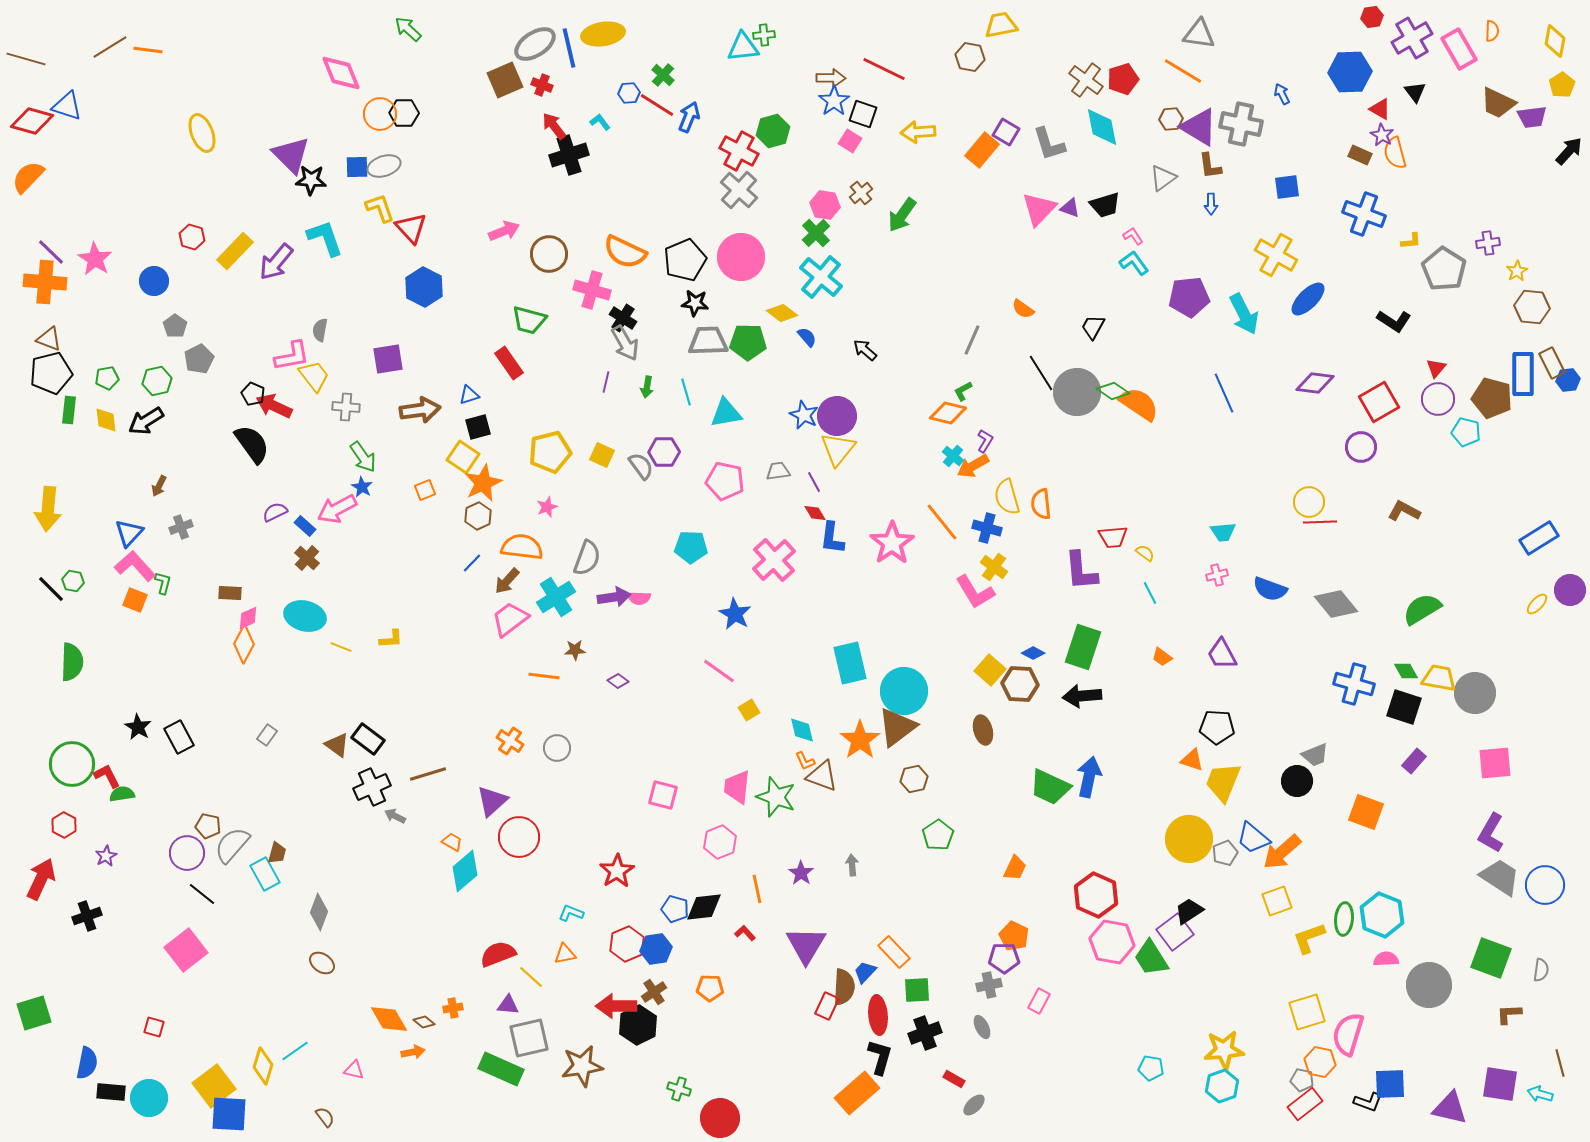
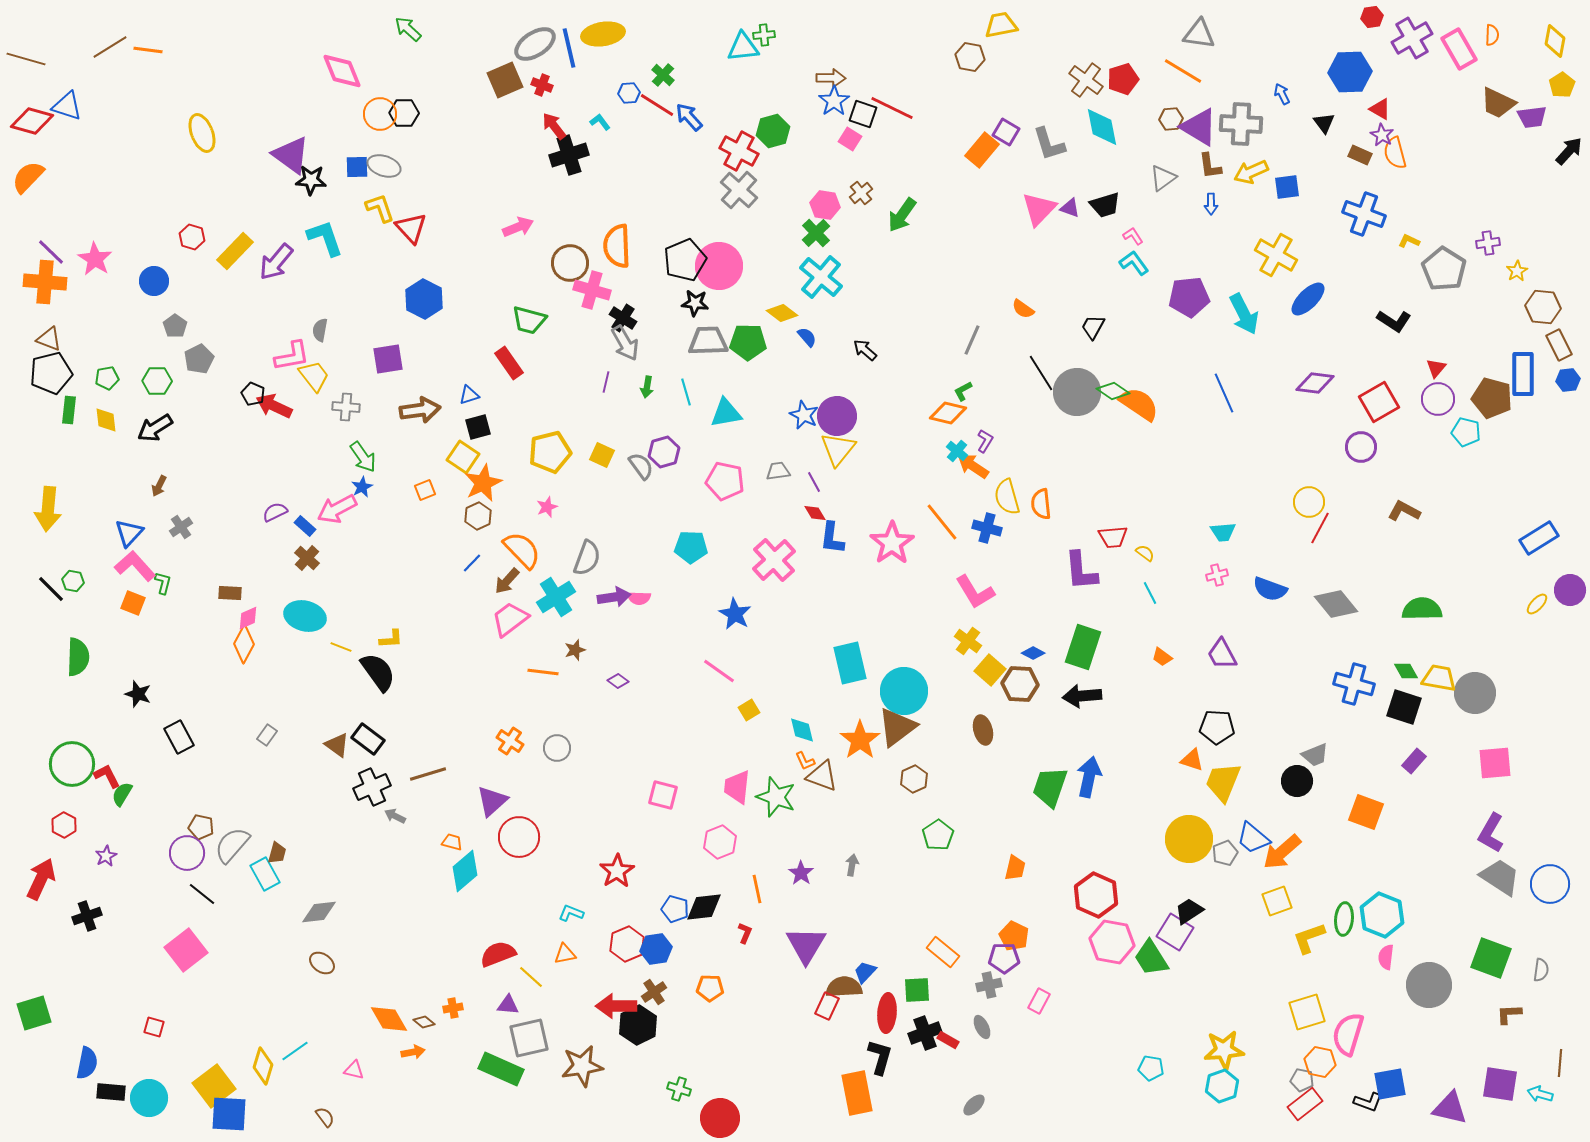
orange semicircle at (1492, 31): moved 4 px down
red line at (884, 69): moved 8 px right, 39 px down
pink diamond at (341, 73): moved 1 px right, 2 px up
black triangle at (1415, 92): moved 91 px left, 31 px down
blue arrow at (689, 117): rotated 64 degrees counterclockwise
gray cross at (1241, 124): rotated 9 degrees counterclockwise
yellow arrow at (918, 132): moved 333 px right, 40 px down; rotated 20 degrees counterclockwise
pink square at (850, 141): moved 2 px up
purple triangle at (291, 155): rotated 9 degrees counterclockwise
gray ellipse at (384, 166): rotated 36 degrees clockwise
pink arrow at (504, 231): moved 14 px right, 4 px up
yellow L-shape at (1411, 241): moved 2 px left; rotated 150 degrees counterclockwise
orange semicircle at (625, 252): moved 8 px left, 6 px up; rotated 63 degrees clockwise
brown circle at (549, 254): moved 21 px right, 9 px down
pink circle at (741, 257): moved 22 px left, 9 px down
blue hexagon at (424, 287): moved 12 px down
brown hexagon at (1532, 307): moved 11 px right
brown rectangle at (1552, 363): moved 7 px right, 18 px up
green hexagon at (157, 381): rotated 12 degrees clockwise
black arrow at (146, 421): moved 9 px right, 7 px down
black semicircle at (252, 444): moved 126 px right, 228 px down
purple hexagon at (664, 452): rotated 16 degrees counterclockwise
cyan cross at (953, 456): moved 4 px right, 5 px up
orange arrow at (973, 466): rotated 64 degrees clockwise
blue star at (362, 487): rotated 15 degrees clockwise
red line at (1320, 522): moved 6 px down; rotated 60 degrees counterclockwise
gray cross at (181, 527): rotated 15 degrees counterclockwise
orange semicircle at (522, 547): moved 3 px down; rotated 39 degrees clockwise
yellow cross at (994, 567): moved 26 px left, 74 px down
orange square at (135, 600): moved 2 px left, 3 px down
green semicircle at (1422, 609): rotated 30 degrees clockwise
brown star at (575, 650): rotated 15 degrees counterclockwise
green semicircle at (72, 662): moved 6 px right, 5 px up
orange line at (544, 676): moved 1 px left, 4 px up
black star at (138, 727): moved 33 px up; rotated 12 degrees counterclockwise
brown hexagon at (914, 779): rotated 12 degrees counterclockwise
green trapezoid at (1050, 787): rotated 84 degrees clockwise
green semicircle at (122, 794): rotated 50 degrees counterclockwise
brown pentagon at (208, 826): moved 7 px left, 1 px down
orange trapezoid at (452, 842): rotated 15 degrees counterclockwise
gray arrow at (852, 865): rotated 15 degrees clockwise
orange trapezoid at (1015, 868): rotated 12 degrees counterclockwise
blue circle at (1545, 885): moved 5 px right, 1 px up
gray diamond at (319, 912): rotated 63 degrees clockwise
purple square at (1175, 932): rotated 21 degrees counterclockwise
red L-shape at (745, 933): rotated 65 degrees clockwise
orange rectangle at (894, 952): moved 49 px right; rotated 8 degrees counterclockwise
pink semicircle at (1386, 959): moved 2 px up; rotated 80 degrees counterclockwise
brown semicircle at (844, 987): rotated 96 degrees counterclockwise
red ellipse at (878, 1015): moved 9 px right, 2 px up; rotated 9 degrees clockwise
brown line at (1560, 1063): rotated 20 degrees clockwise
red rectangle at (954, 1079): moved 6 px left, 39 px up
blue square at (1390, 1084): rotated 8 degrees counterclockwise
orange rectangle at (857, 1093): rotated 60 degrees counterclockwise
